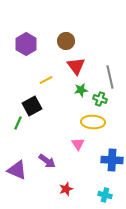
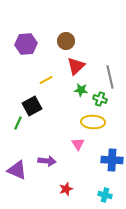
purple hexagon: rotated 25 degrees clockwise
red triangle: rotated 24 degrees clockwise
green star: rotated 16 degrees clockwise
purple arrow: rotated 30 degrees counterclockwise
